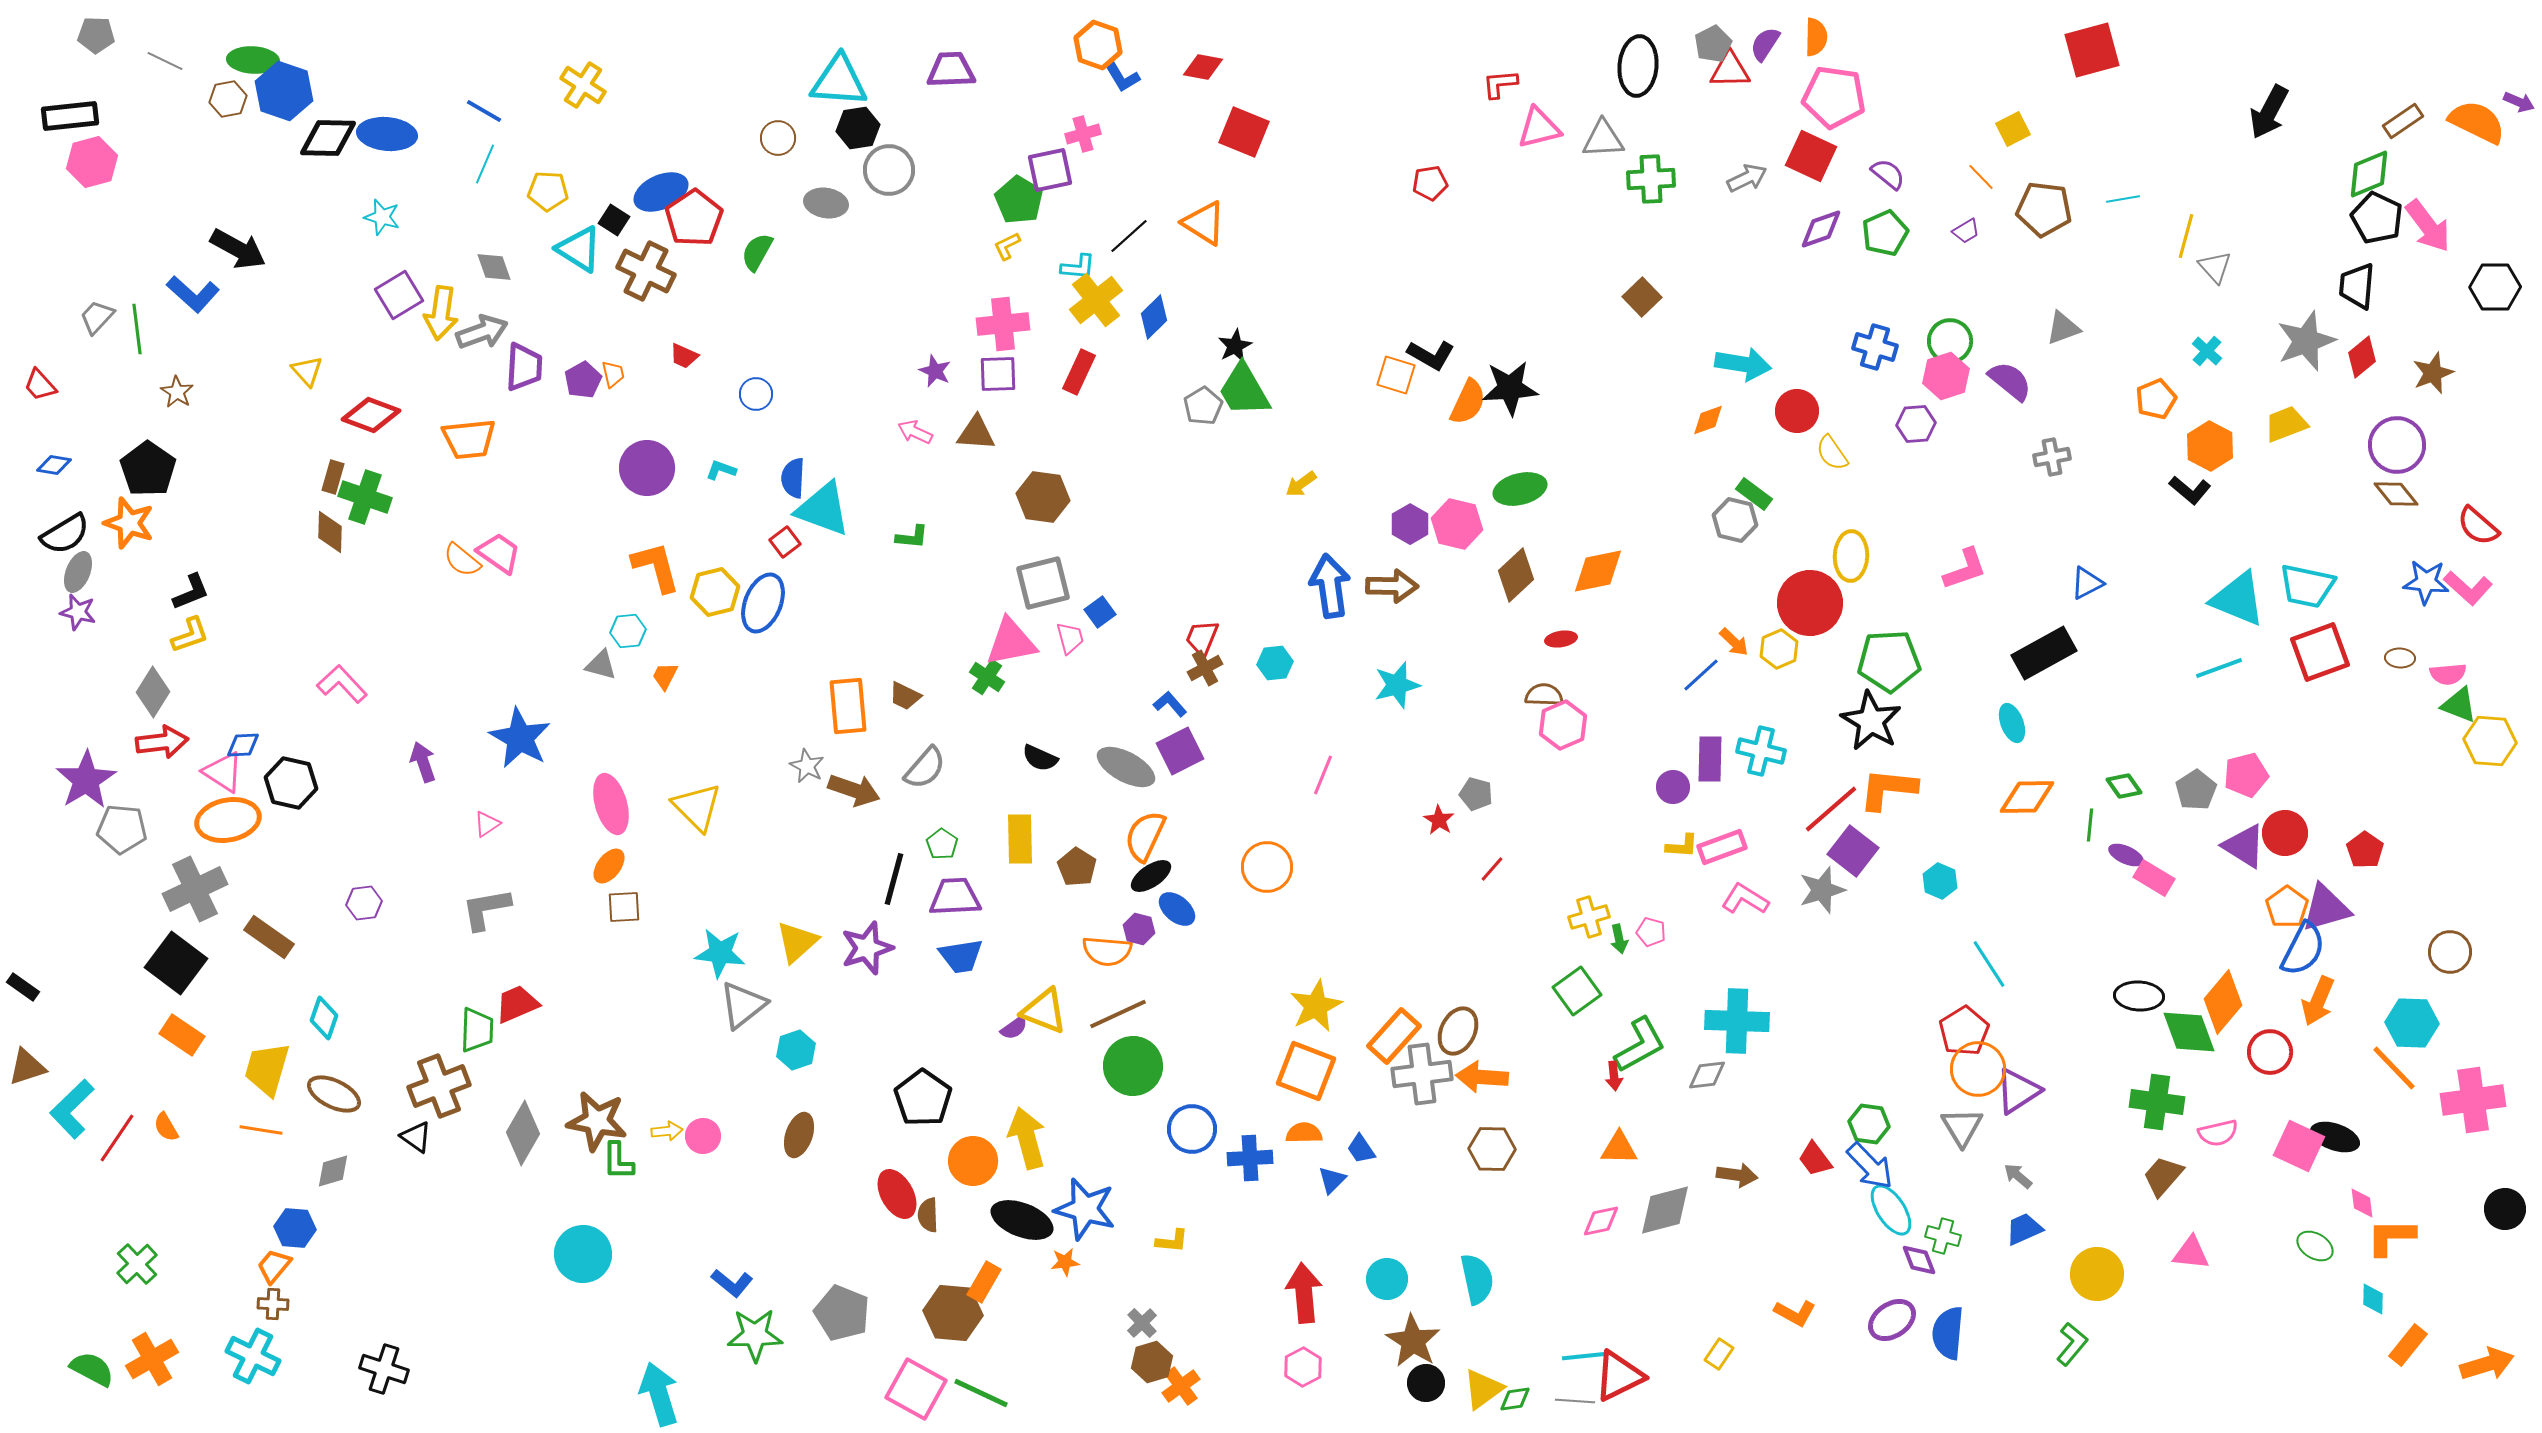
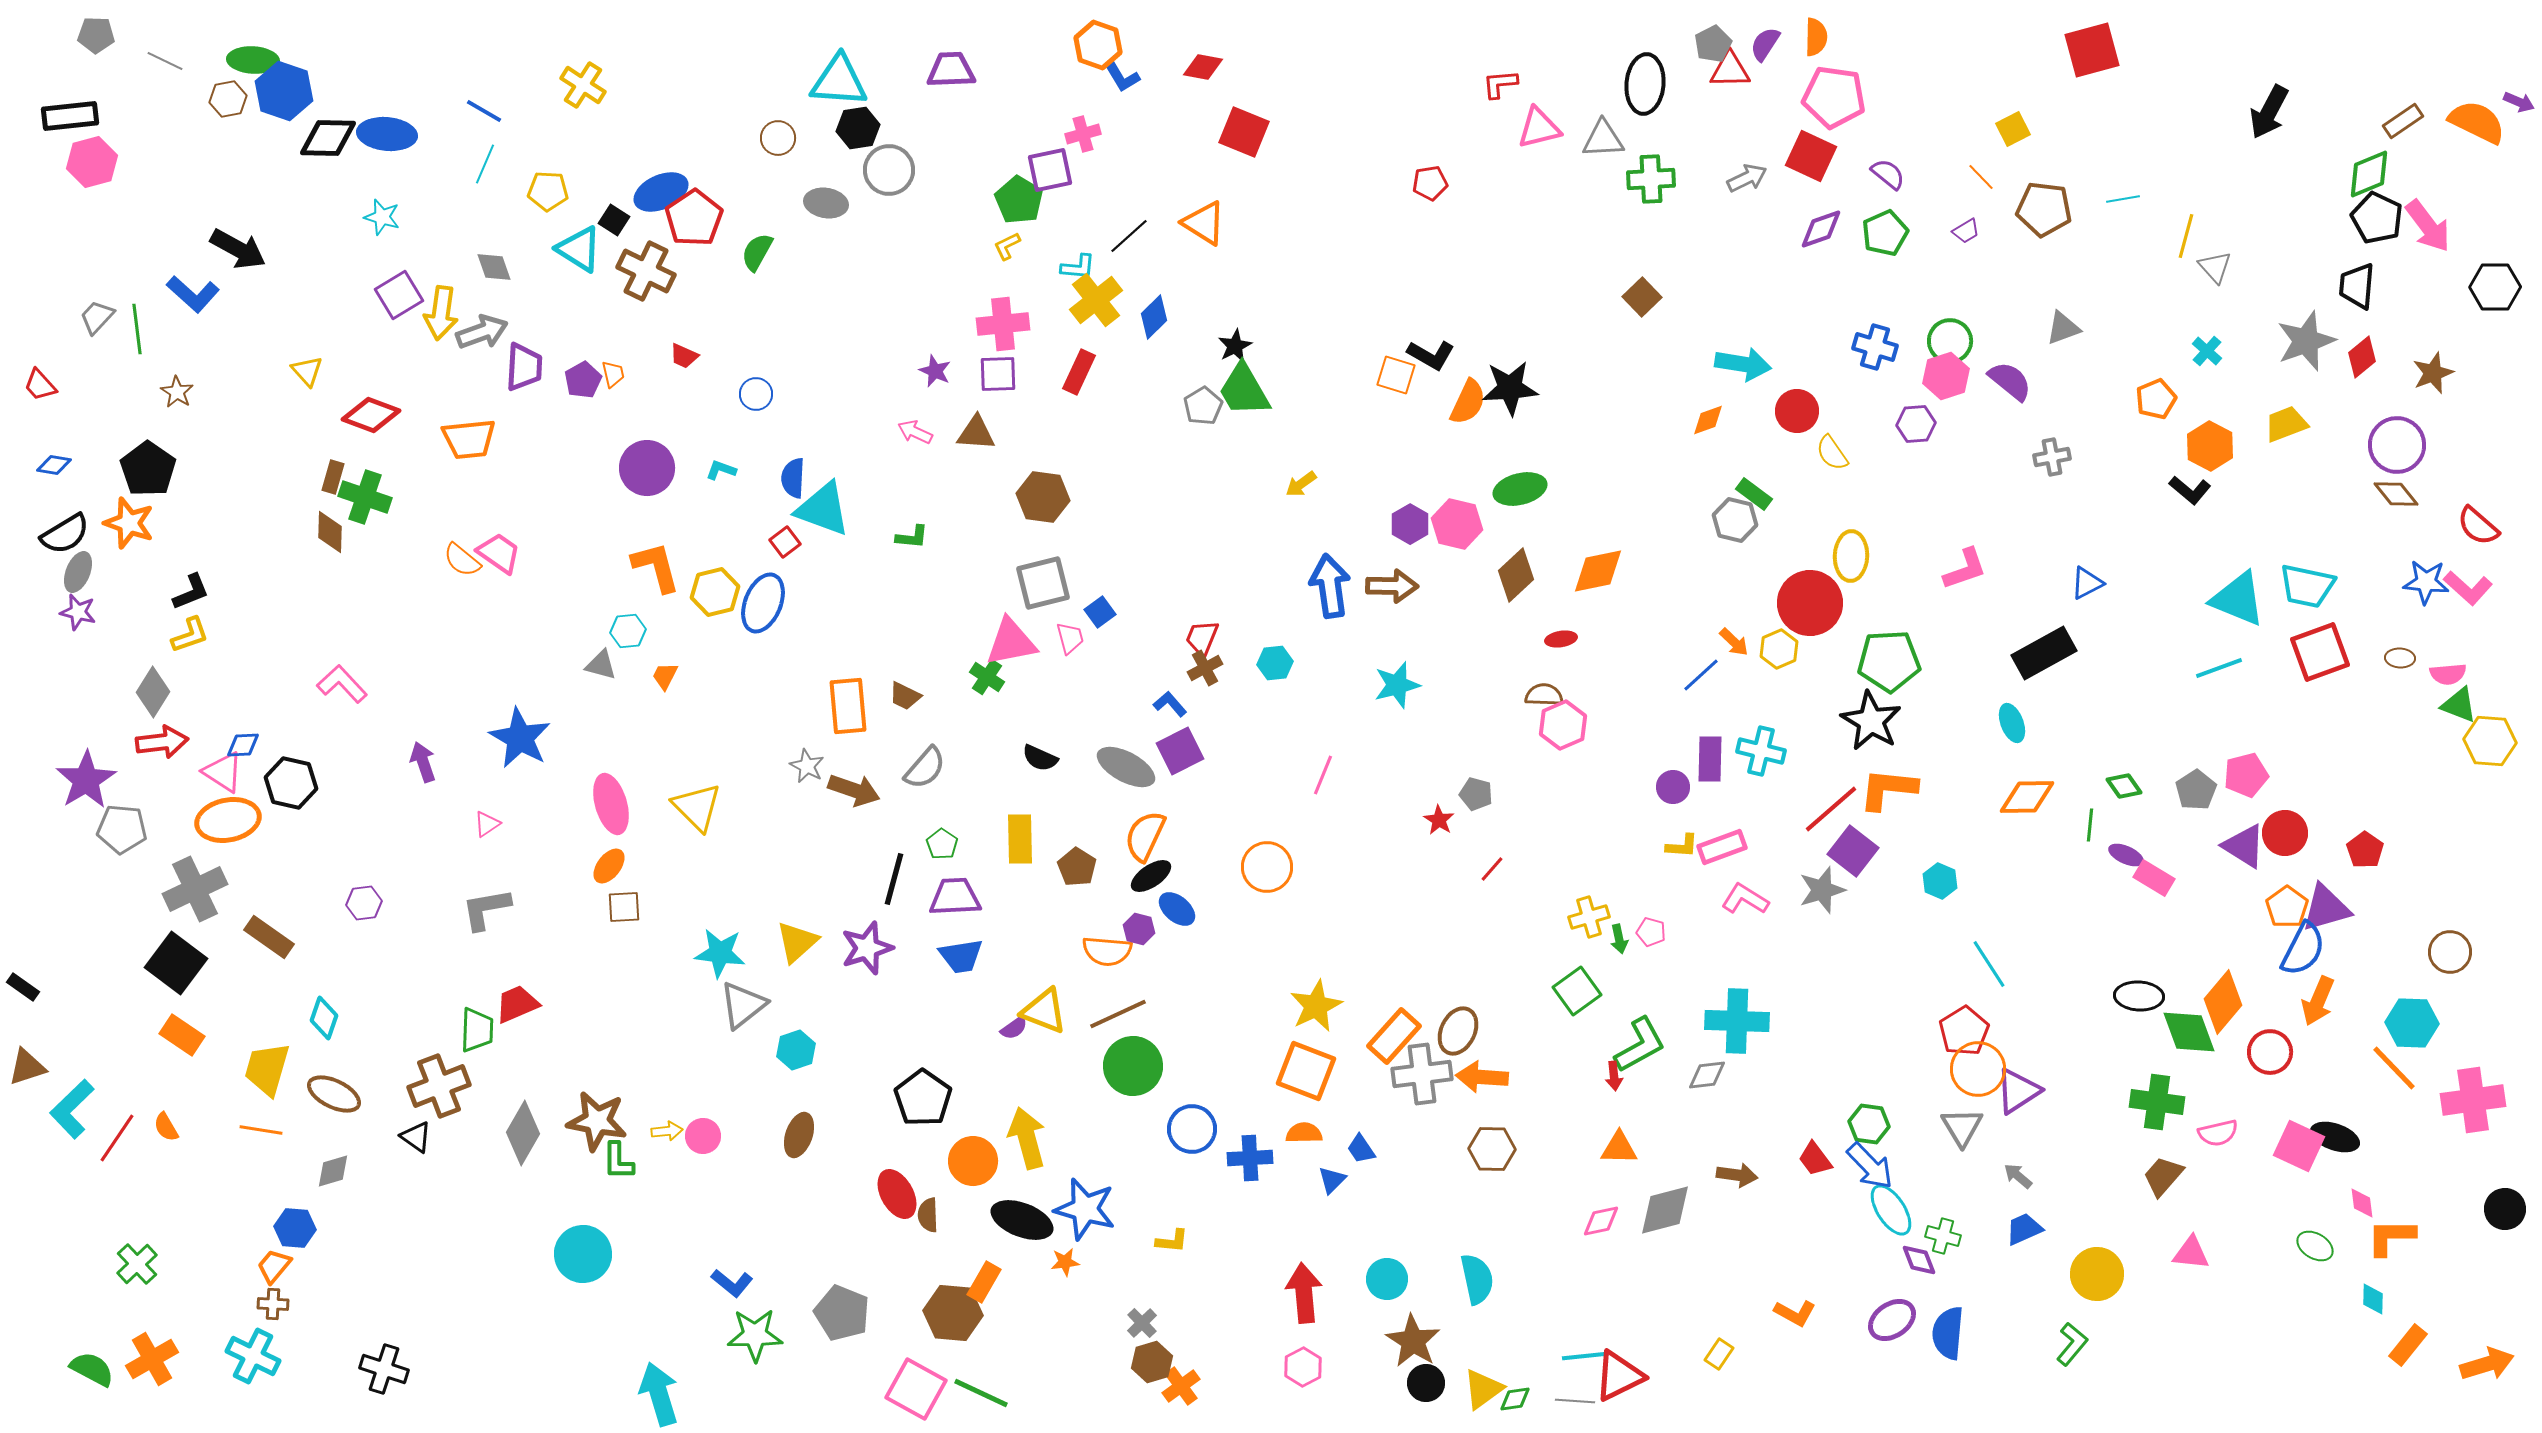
black ellipse at (1638, 66): moved 7 px right, 18 px down
